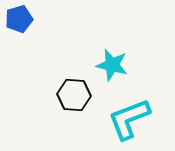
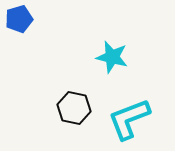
cyan star: moved 8 px up
black hexagon: moved 13 px down; rotated 8 degrees clockwise
